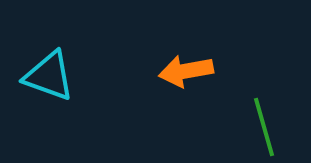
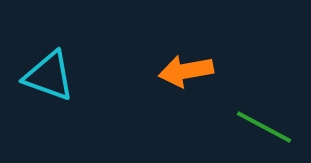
green line: rotated 46 degrees counterclockwise
